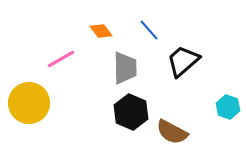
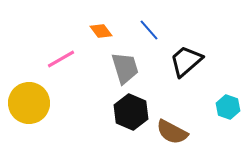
black trapezoid: moved 3 px right
gray trapezoid: rotated 16 degrees counterclockwise
